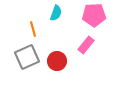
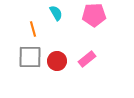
cyan semicircle: rotated 49 degrees counterclockwise
pink rectangle: moved 1 px right, 14 px down; rotated 12 degrees clockwise
gray square: moved 3 px right; rotated 25 degrees clockwise
